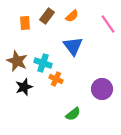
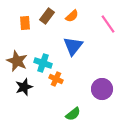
blue triangle: rotated 15 degrees clockwise
